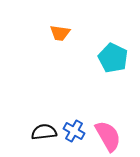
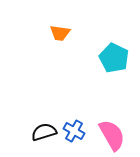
cyan pentagon: moved 1 px right
black semicircle: rotated 10 degrees counterclockwise
pink semicircle: moved 4 px right, 1 px up
